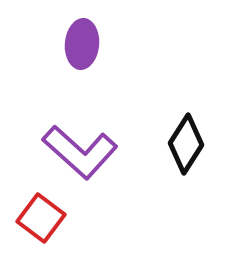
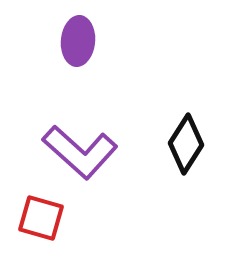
purple ellipse: moved 4 px left, 3 px up
red square: rotated 21 degrees counterclockwise
